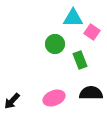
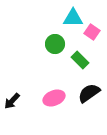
green rectangle: rotated 24 degrees counterclockwise
black semicircle: moved 2 px left; rotated 35 degrees counterclockwise
